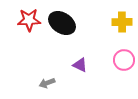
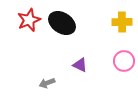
red star: rotated 20 degrees counterclockwise
pink circle: moved 1 px down
